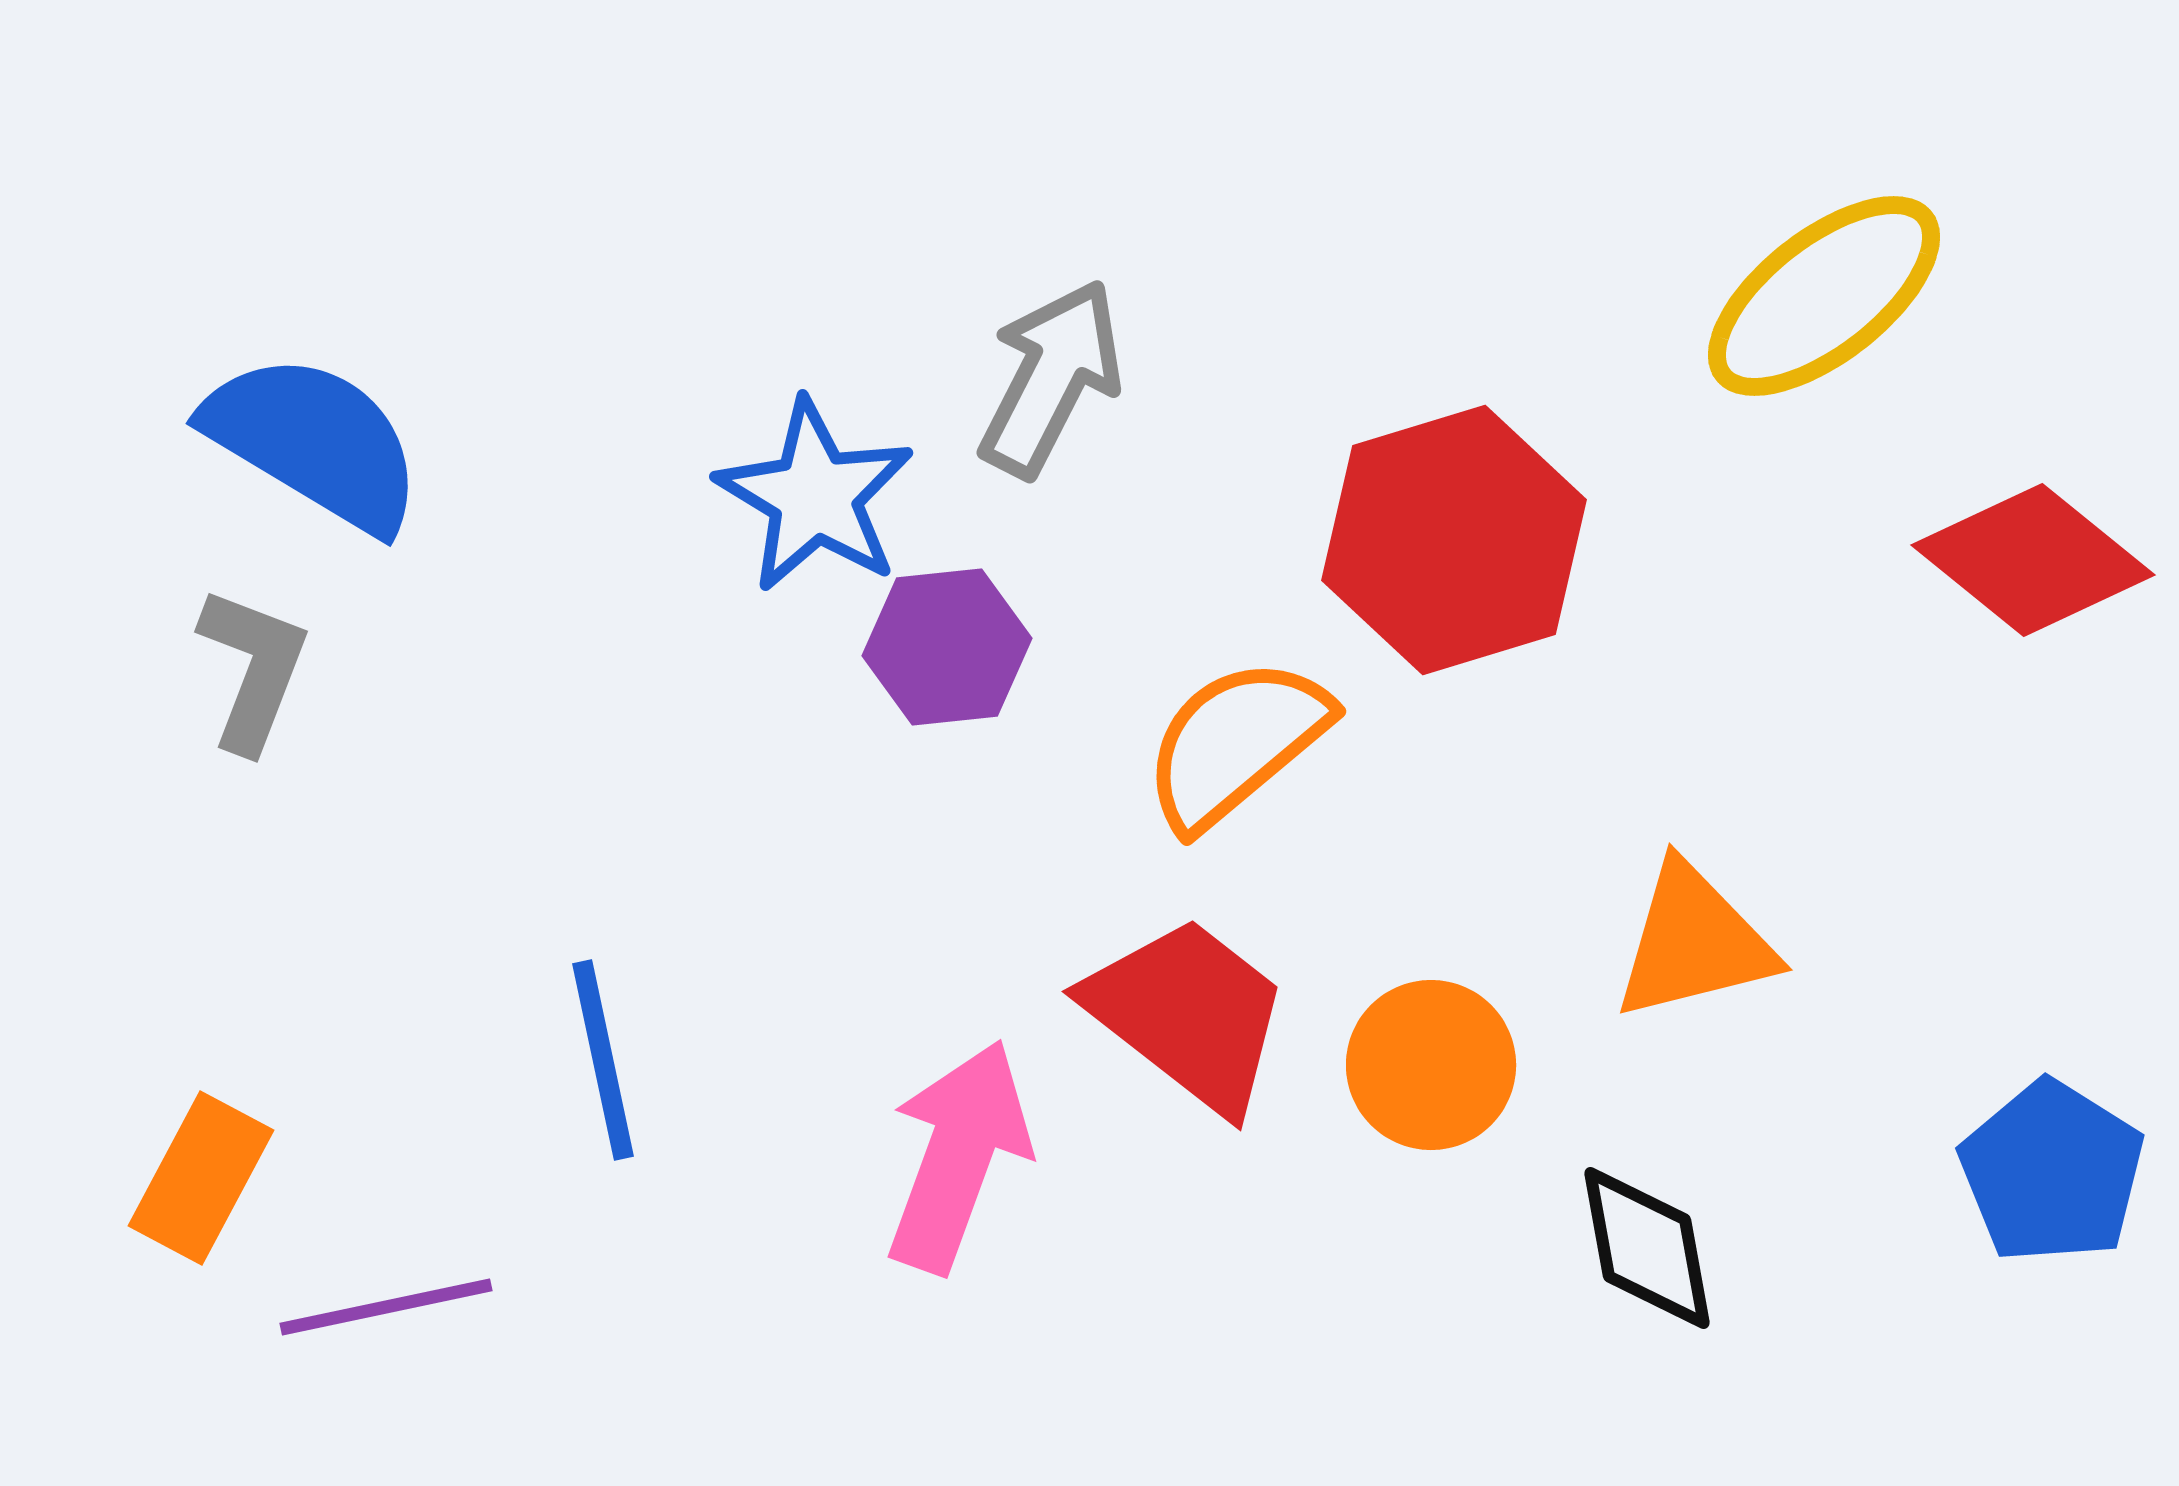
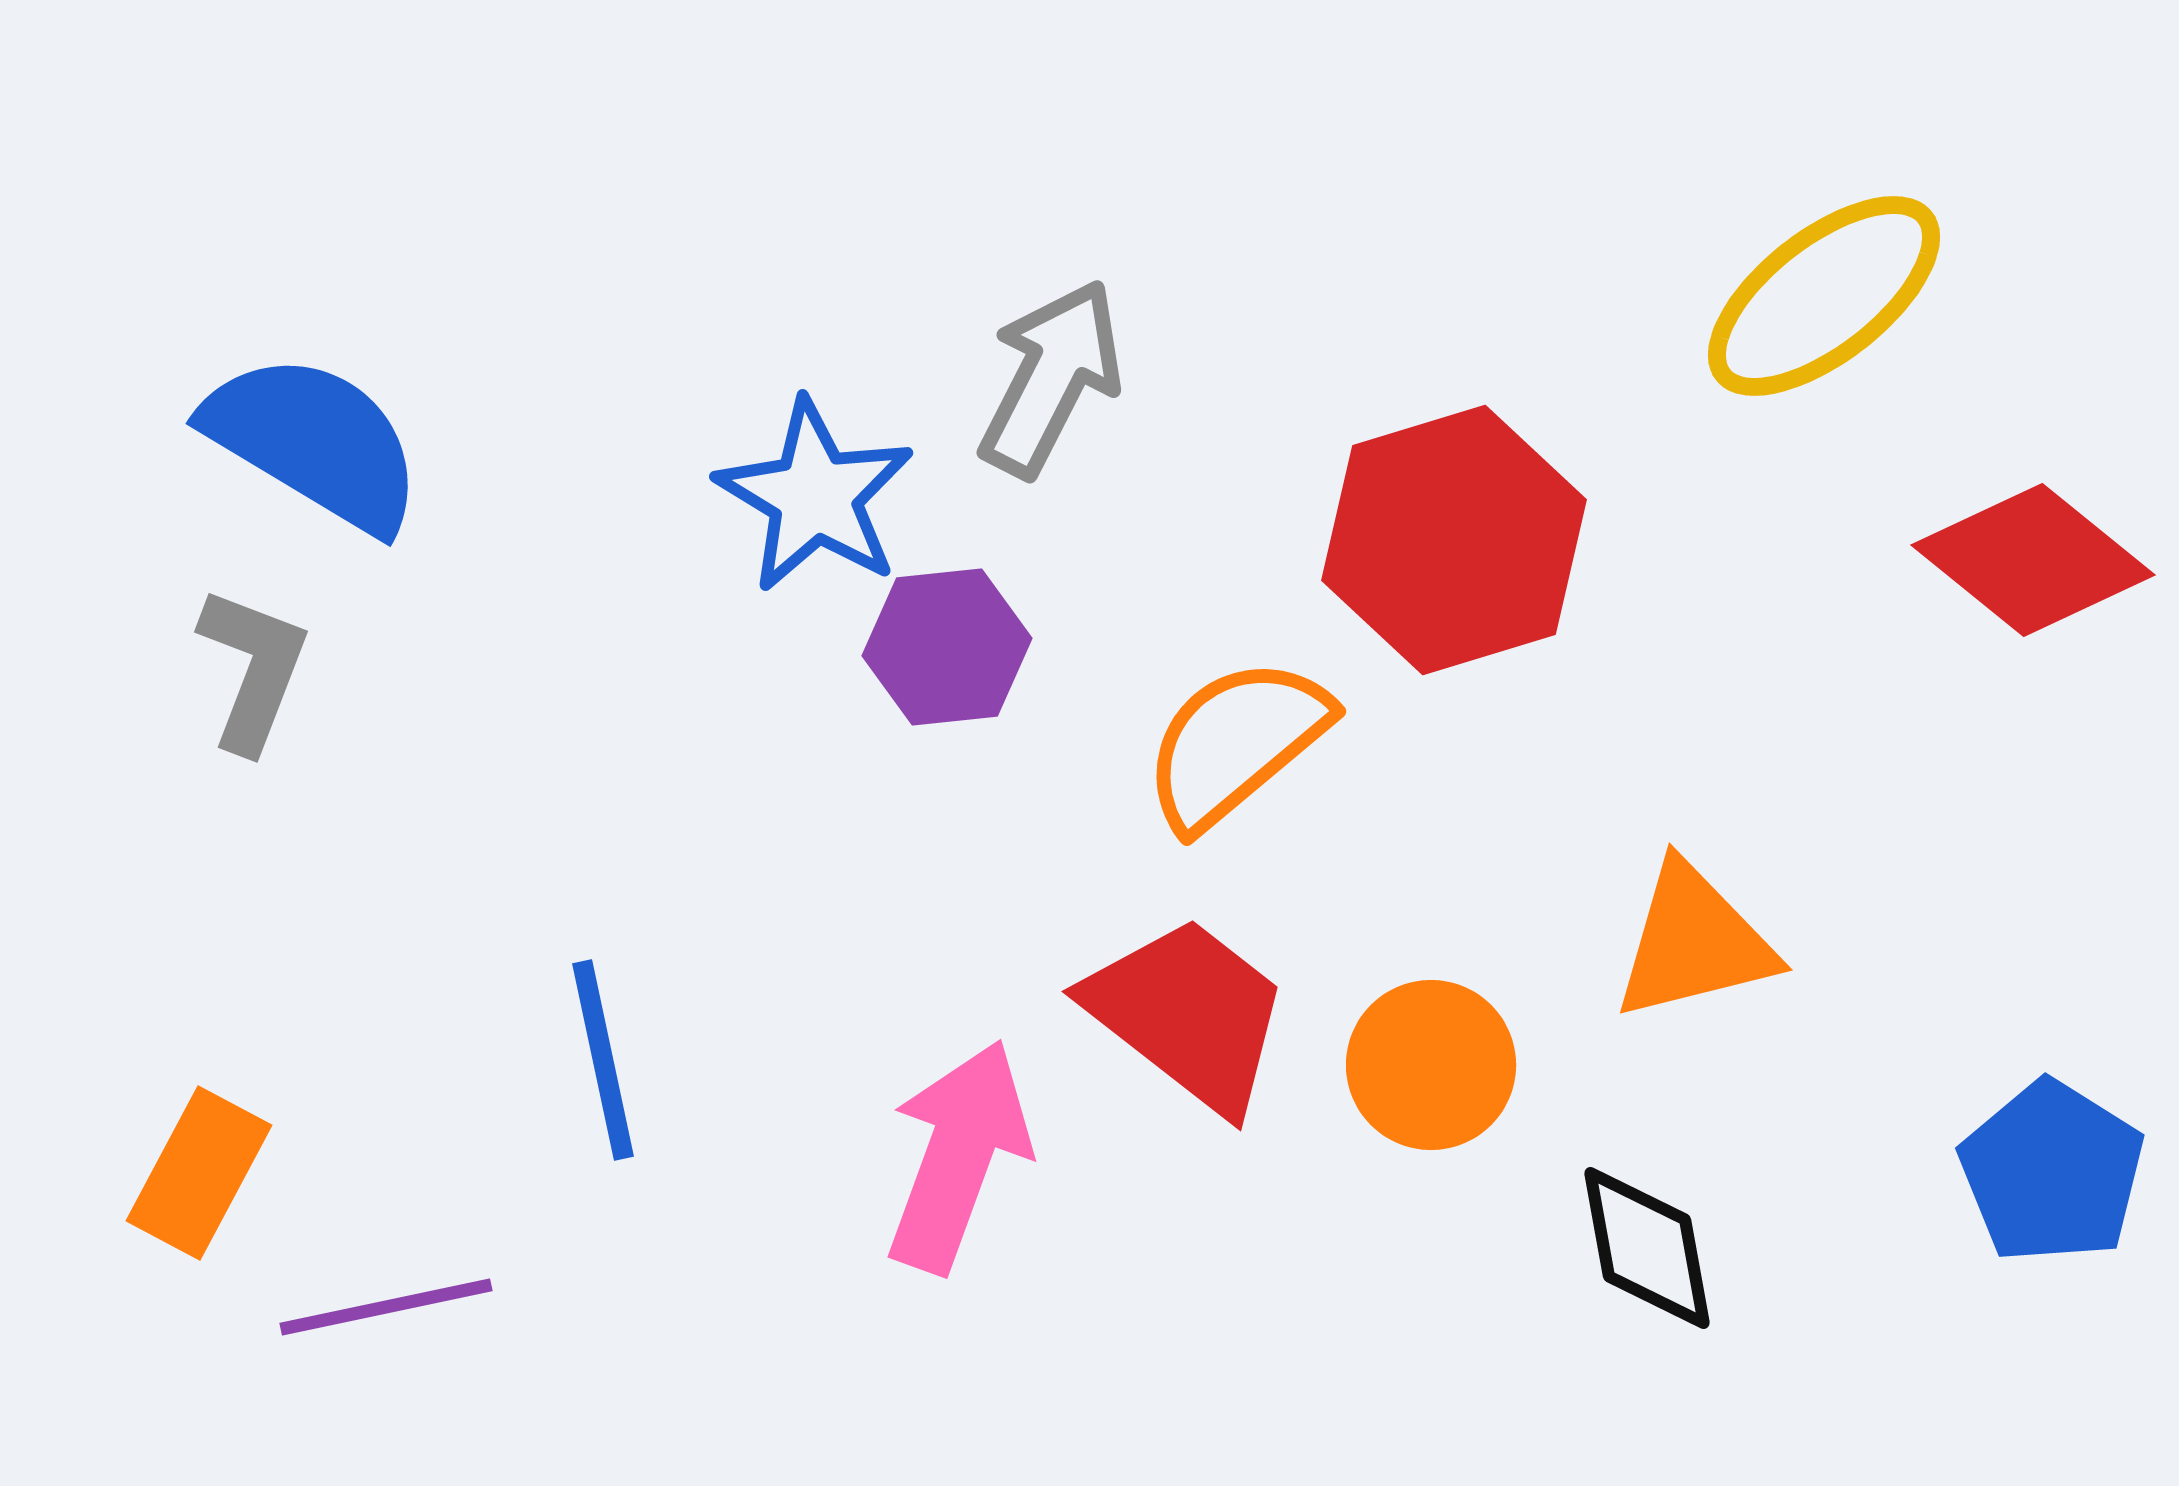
orange rectangle: moved 2 px left, 5 px up
